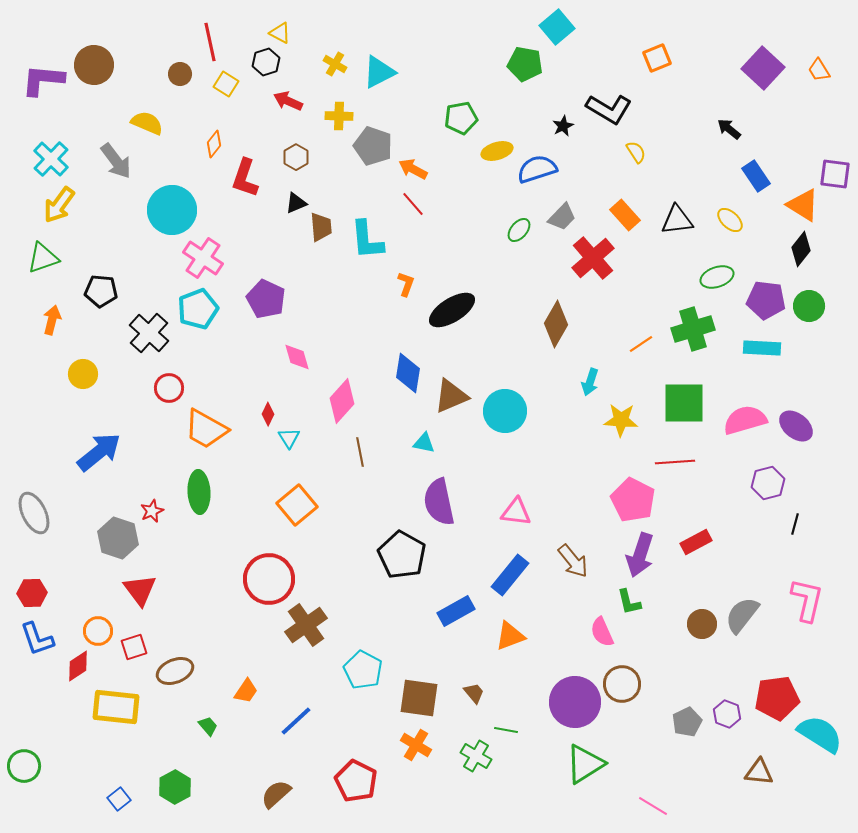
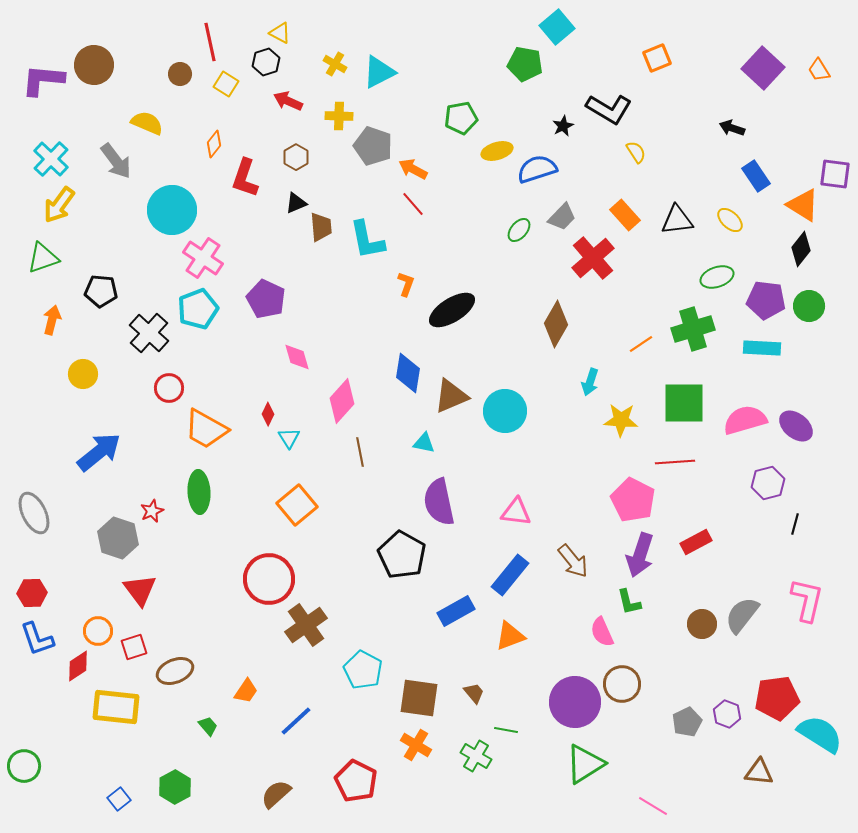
black arrow at (729, 129): moved 3 px right, 1 px up; rotated 20 degrees counterclockwise
cyan L-shape at (367, 240): rotated 6 degrees counterclockwise
